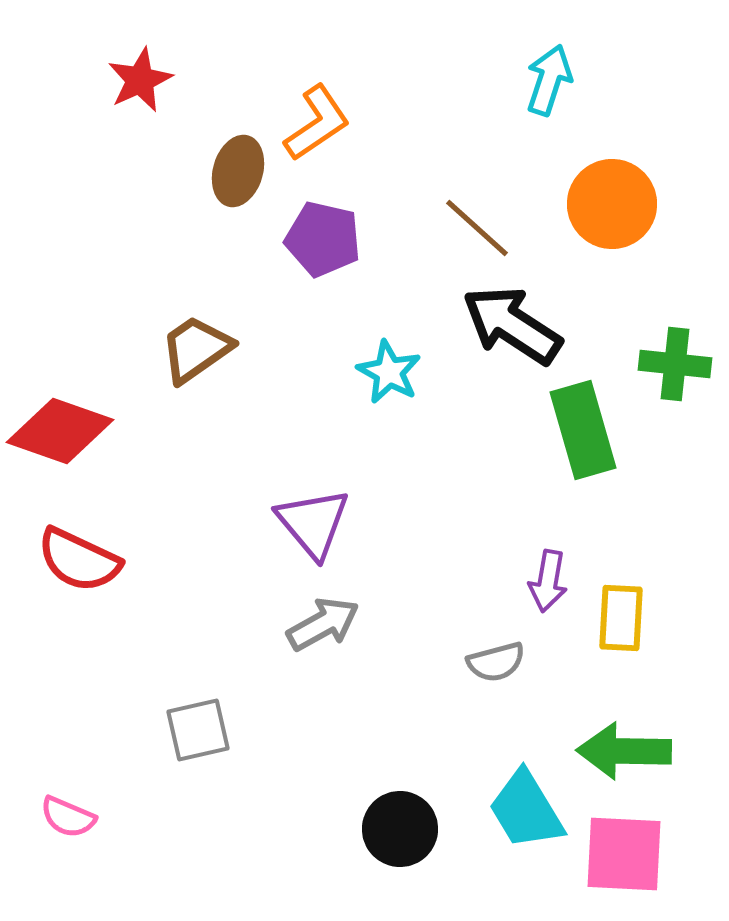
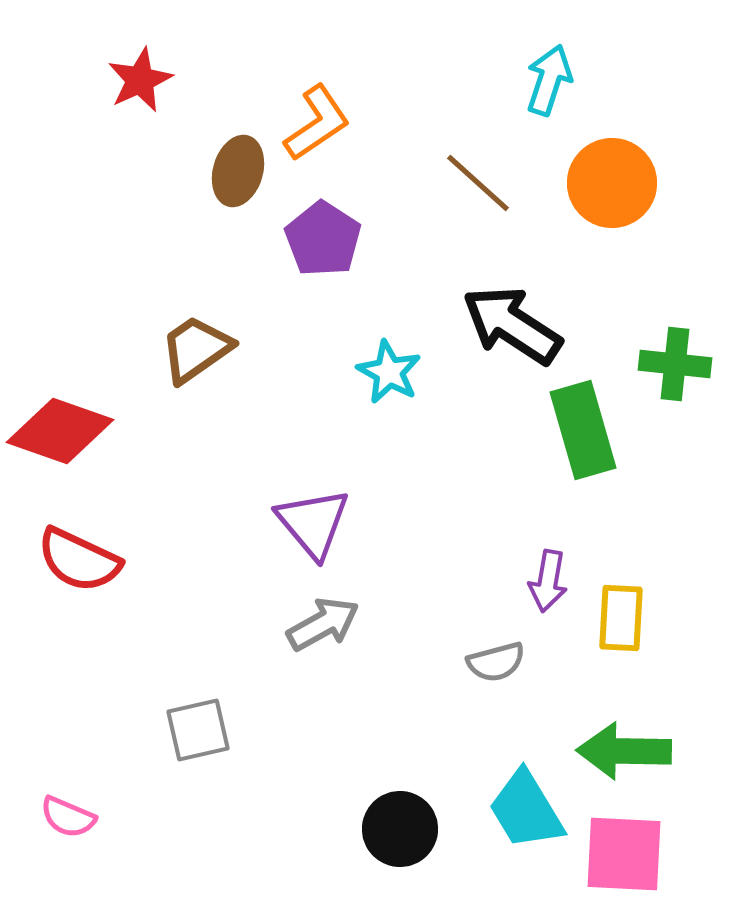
orange circle: moved 21 px up
brown line: moved 1 px right, 45 px up
purple pentagon: rotated 20 degrees clockwise
